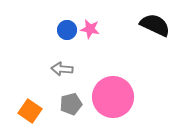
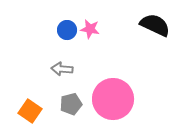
pink circle: moved 2 px down
